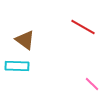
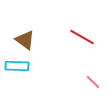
red line: moved 1 px left, 10 px down
pink line: moved 1 px right, 2 px up
